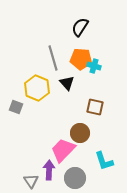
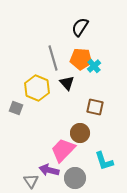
cyan cross: rotated 32 degrees clockwise
gray square: moved 1 px down
purple arrow: rotated 78 degrees counterclockwise
